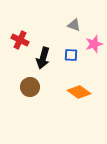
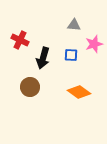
gray triangle: rotated 16 degrees counterclockwise
